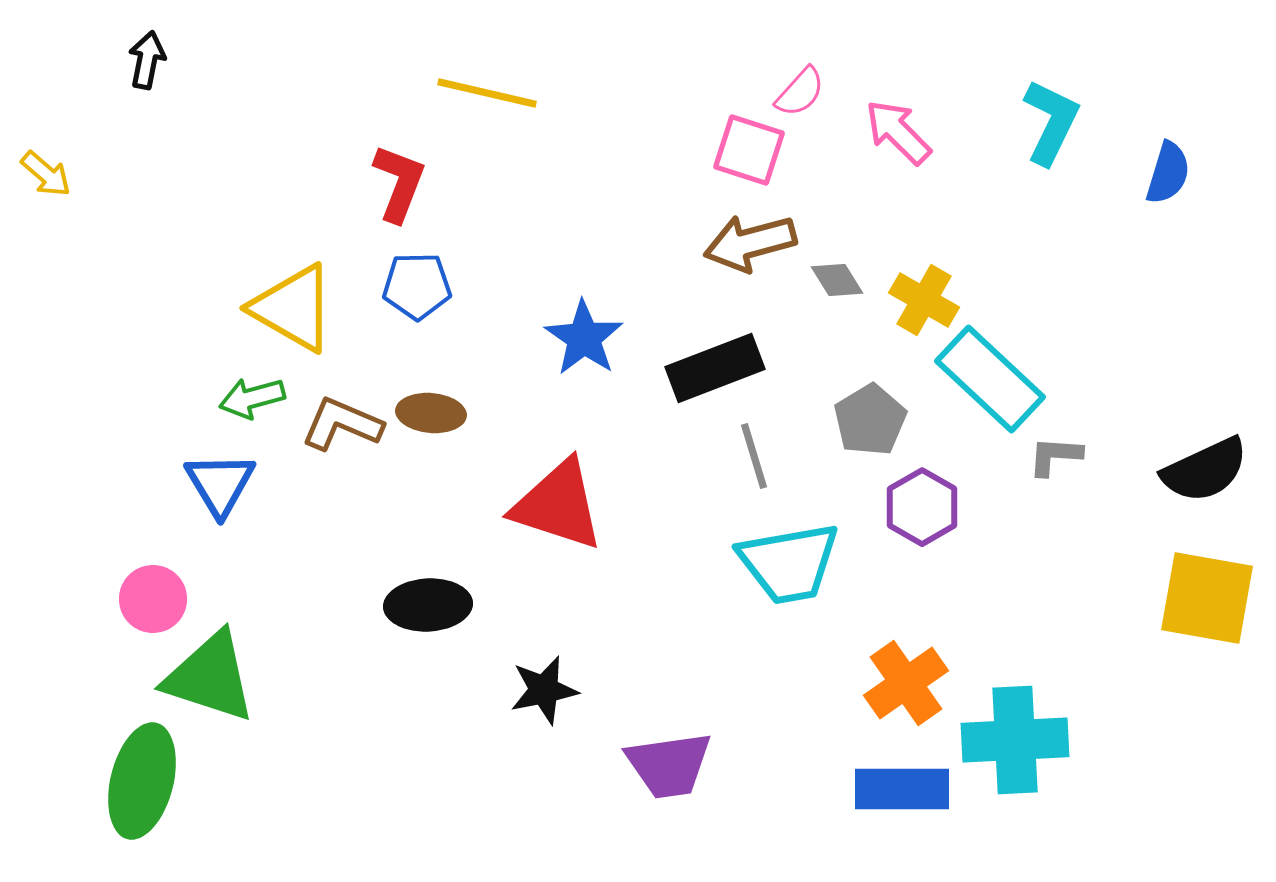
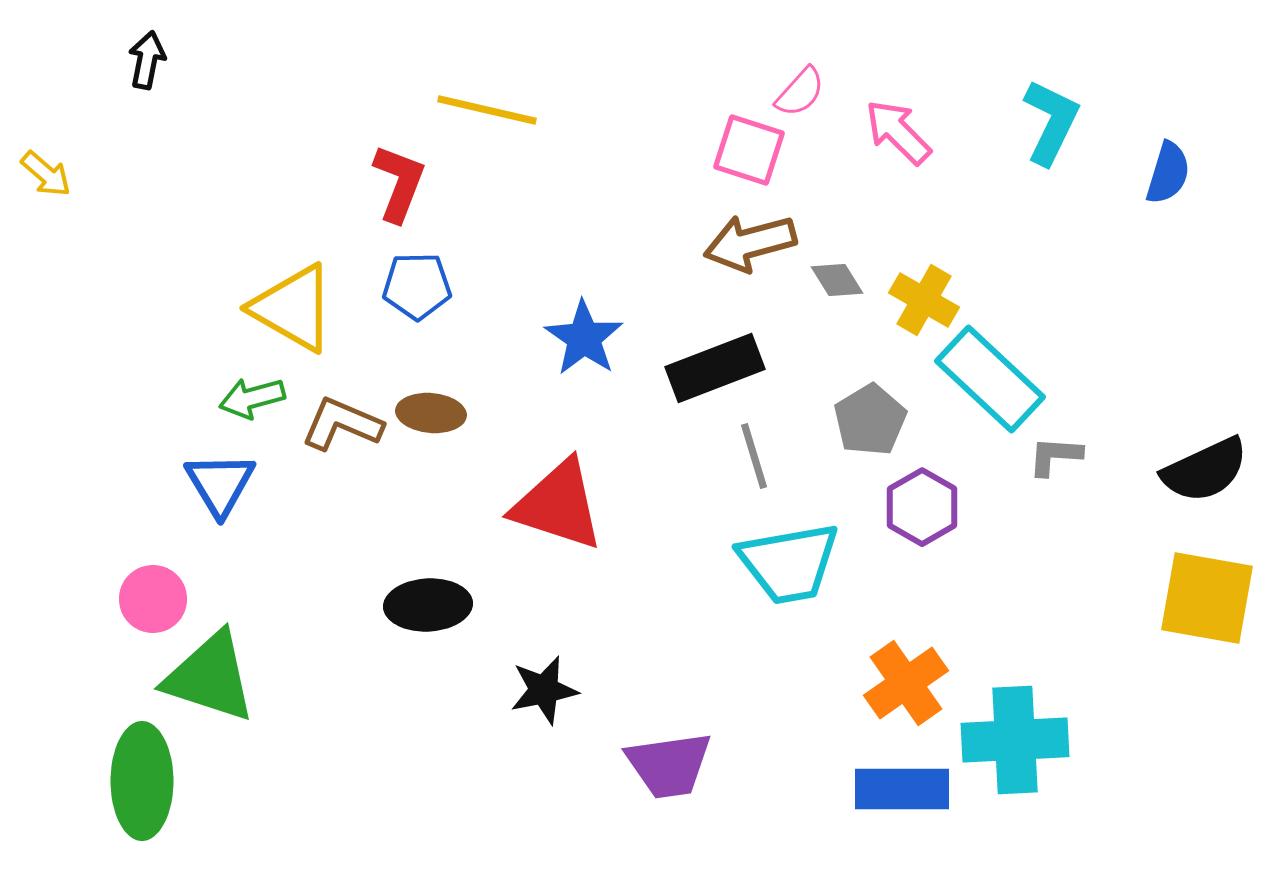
yellow line: moved 17 px down
green ellipse: rotated 14 degrees counterclockwise
